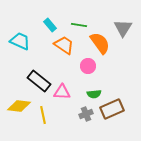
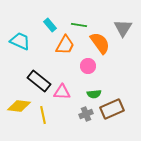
orange trapezoid: moved 1 px right; rotated 85 degrees clockwise
